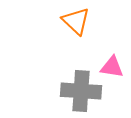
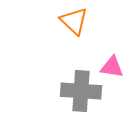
orange triangle: moved 2 px left
